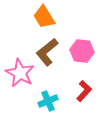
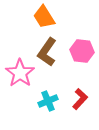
brown L-shape: rotated 16 degrees counterclockwise
pink star: rotated 8 degrees clockwise
red L-shape: moved 4 px left, 8 px down
